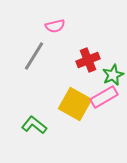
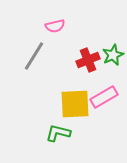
green star: moved 20 px up
yellow square: rotated 32 degrees counterclockwise
green L-shape: moved 24 px right, 8 px down; rotated 25 degrees counterclockwise
